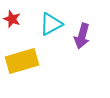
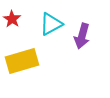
red star: rotated 12 degrees clockwise
